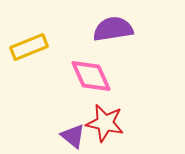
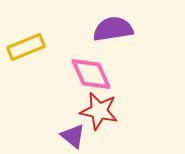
yellow rectangle: moved 3 px left
pink diamond: moved 2 px up
red star: moved 6 px left, 12 px up
